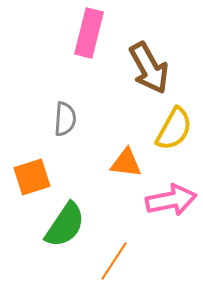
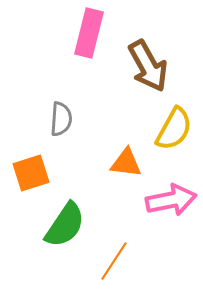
brown arrow: moved 1 px left, 2 px up
gray semicircle: moved 4 px left
orange square: moved 1 px left, 4 px up
